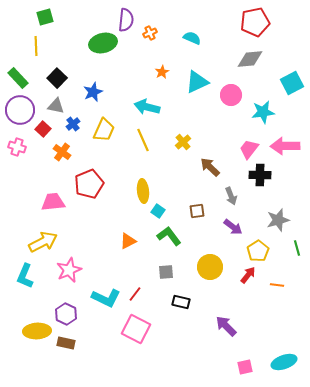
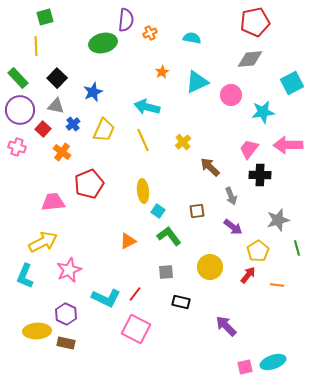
cyan semicircle at (192, 38): rotated 12 degrees counterclockwise
pink arrow at (285, 146): moved 3 px right, 1 px up
cyan ellipse at (284, 362): moved 11 px left
